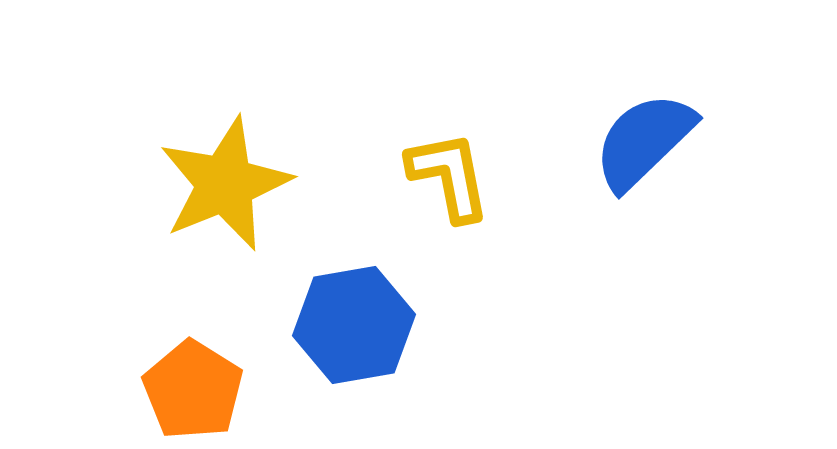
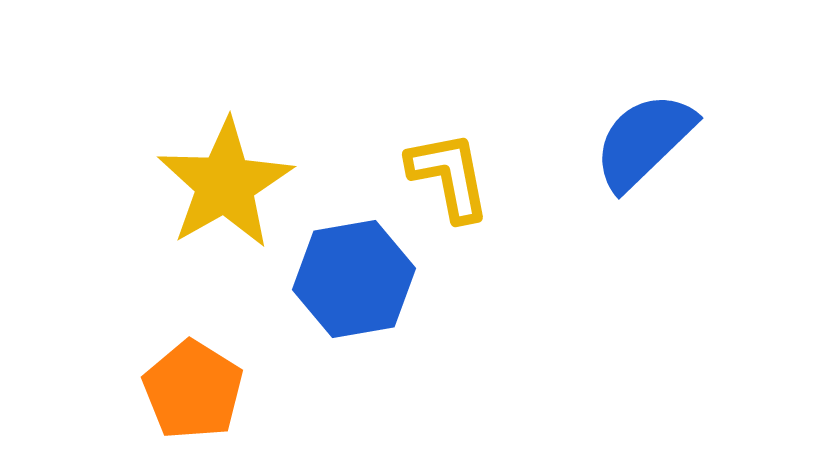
yellow star: rotated 8 degrees counterclockwise
blue hexagon: moved 46 px up
